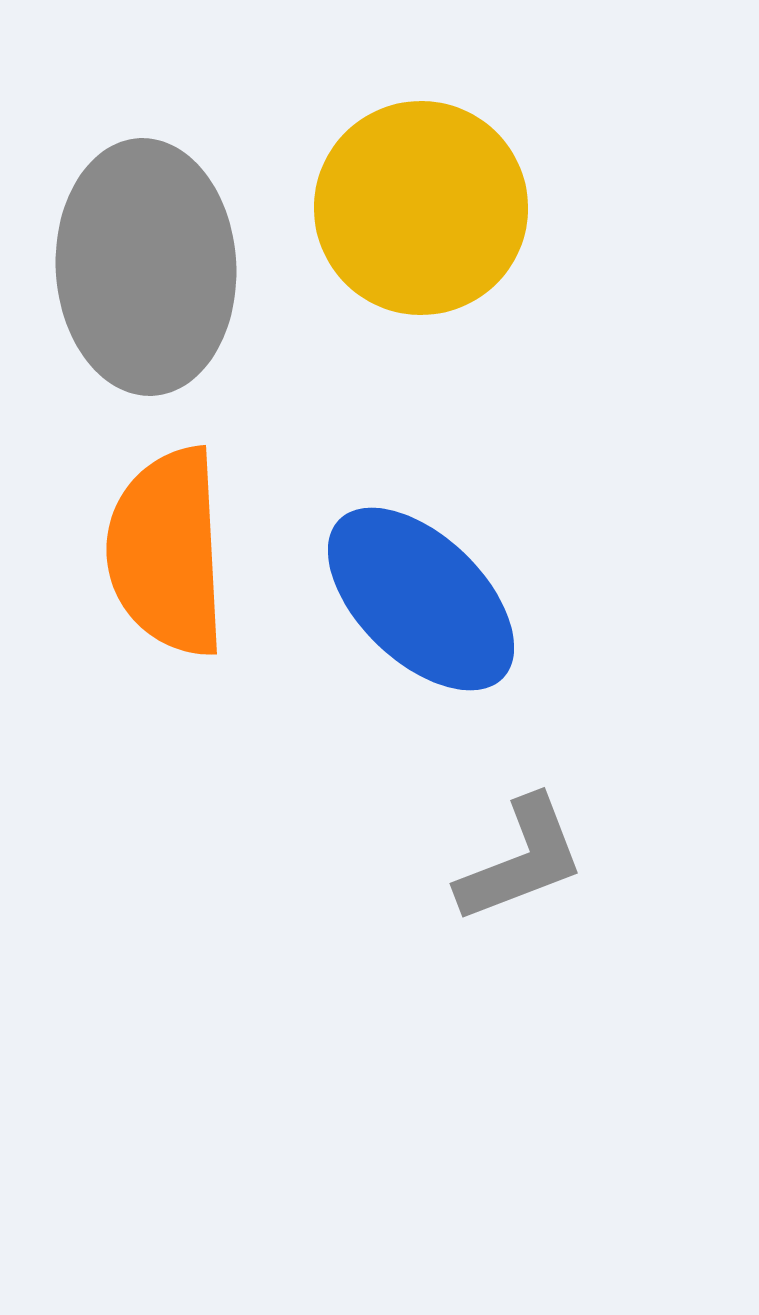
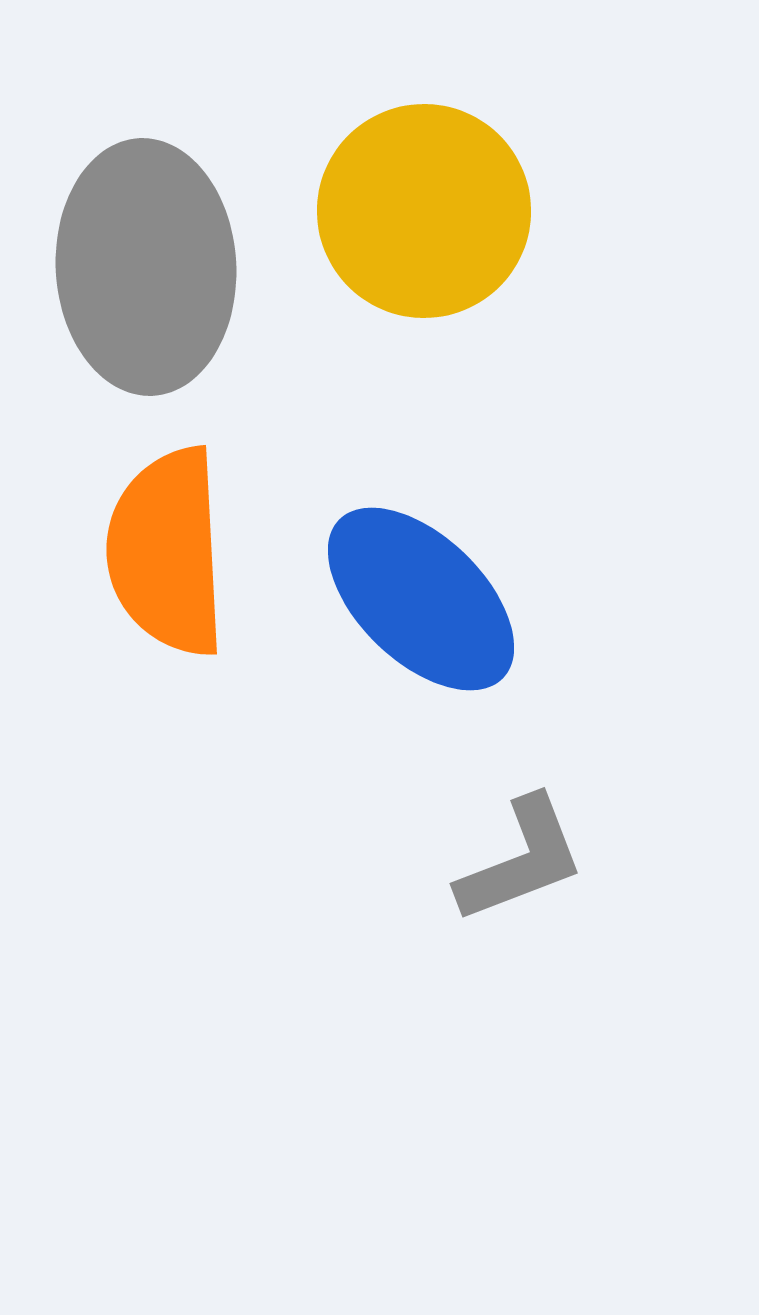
yellow circle: moved 3 px right, 3 px down
